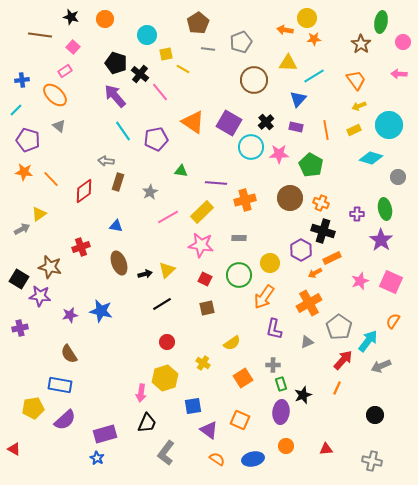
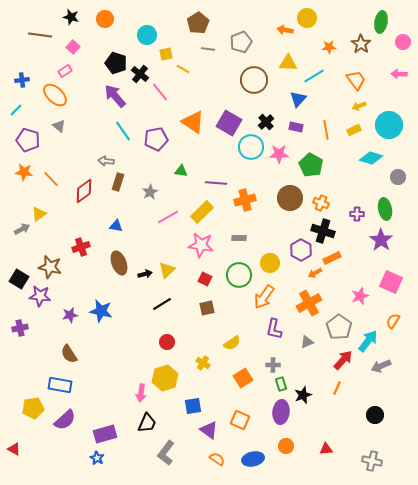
orange star at (314, 39): moved 15 px right, 8 px down
pink star at (360, 281): moved 15 px down
